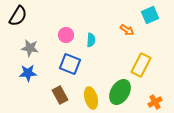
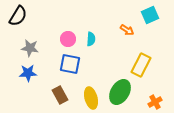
pink circle: moved 2 px right, 4 px down
cyan semicircle: moved 1 px up
blue square: rotated 10 degrees counterclockwise
